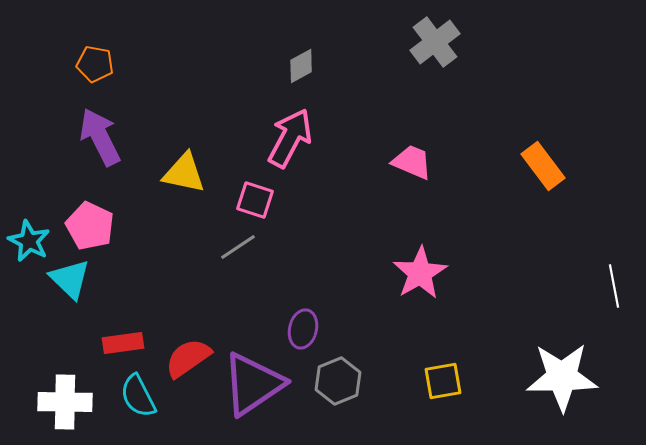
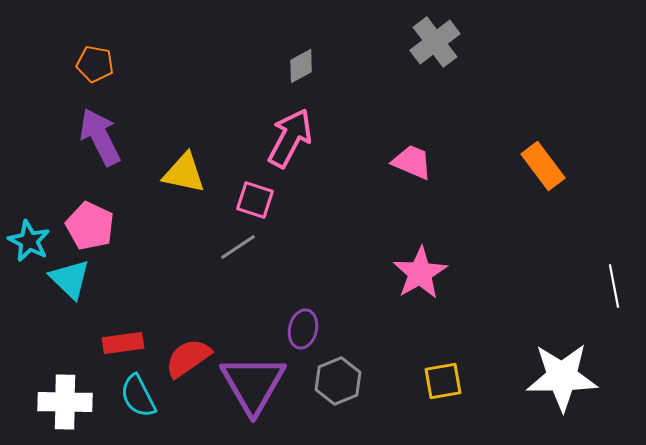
purple triangle: rotated 26 degrees counterclockwise
